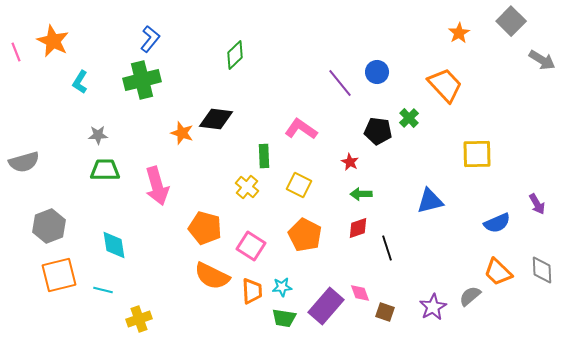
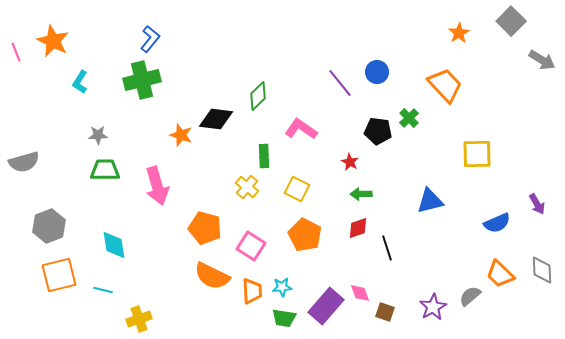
green diamond at (235, 55): moved 23 px right, 41 px down
orange star at (182, 133): moved 1 px left, 2 px down
yellow square at (299, 185): moved 2 px left, 4 px down
orange trapezoid at (498, 272): moved 2 px right, 2 px down
